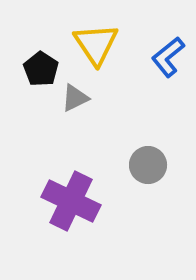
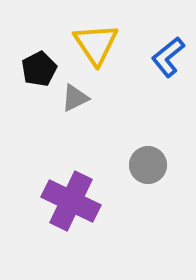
black pentagon: moved 2 px left; rotated 12 degrees clockwise
